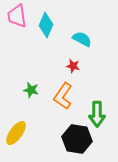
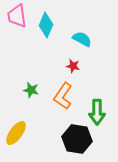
green arrow: moved 2 px up
